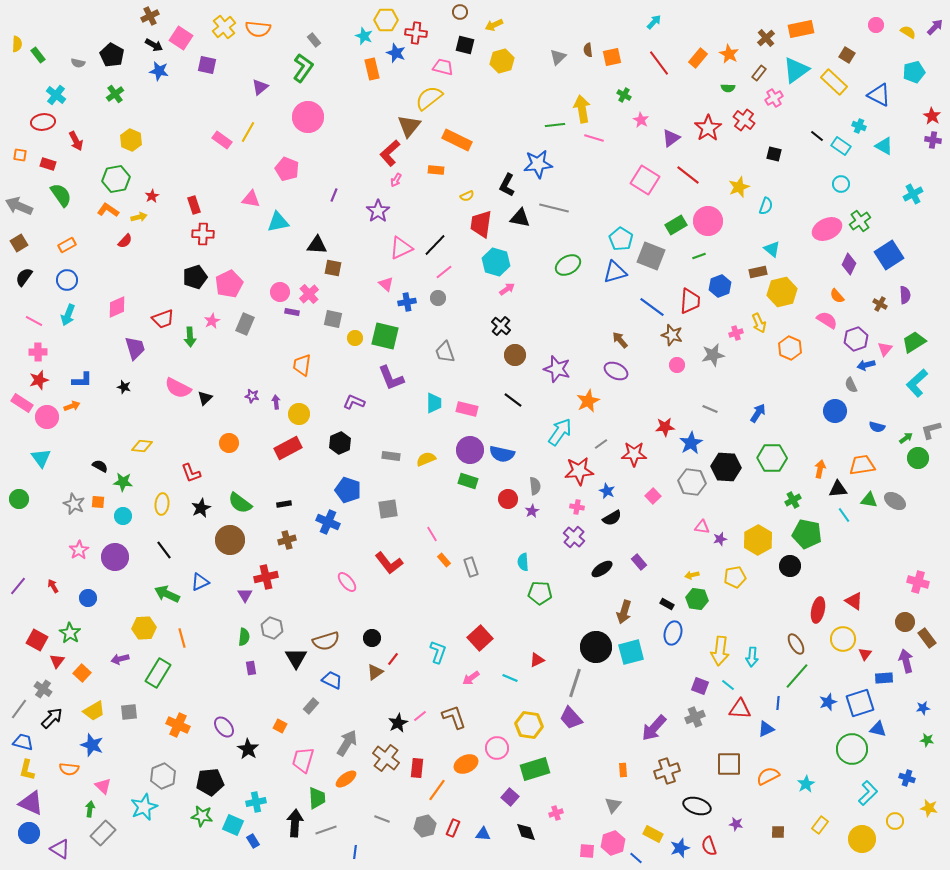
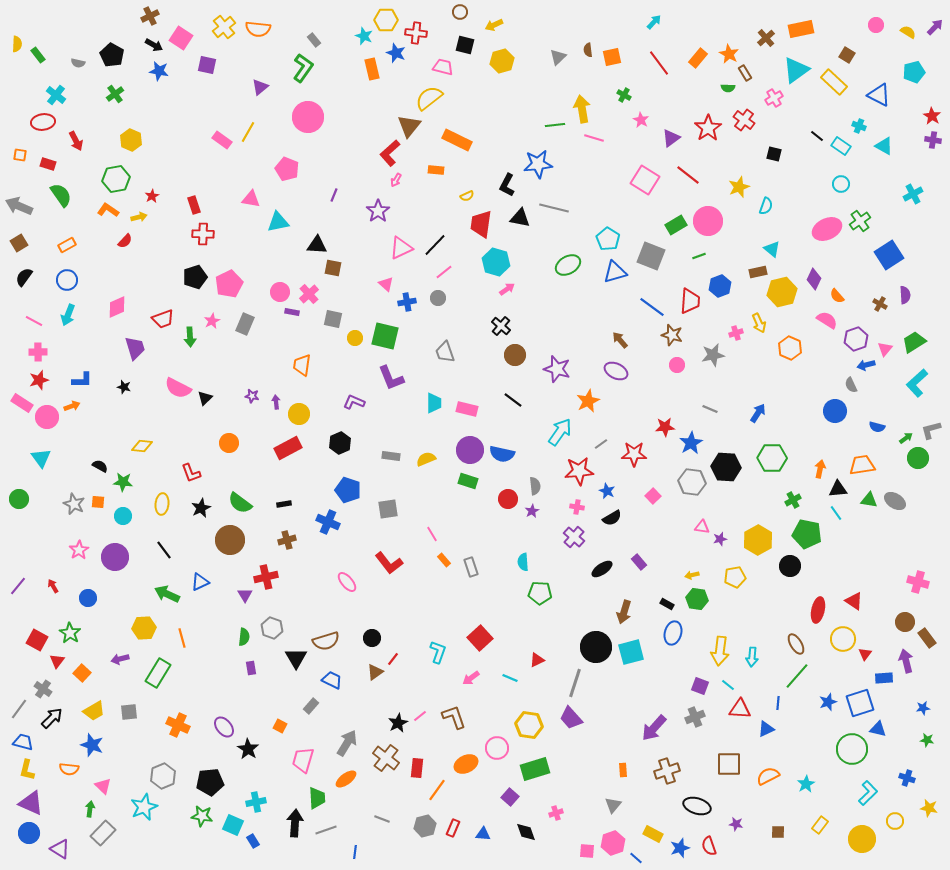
brown rectangle at (759, 73): moved 14 px left; rotated 70 degrees counterclockwise
cyan pentagon at (621, 239): moved 13 px left
purple diamond at (849, 264): moved 35 px left, 15 px down
cyan line at (844, 515): moved 8 px left, 2 px up
